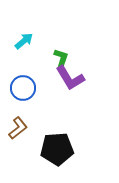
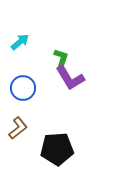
cyan arrow: moved 4 px left, 1 px down
